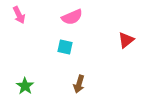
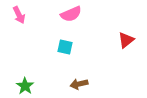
pink semicircle: moved 1 px left, 3 px up
brown arrow: rotated 60 degrees clockwise
